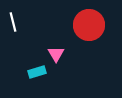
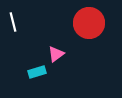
red circle: moved 2 px up
pink triangle: rotated 24 degrees clockwise
